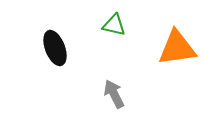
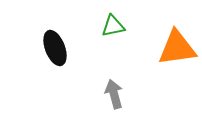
green triangle: moved 1 px left, 1 px down; rotated 25 degrees counterclockwise
gray arrow: rotated 12 degrees clockwise
